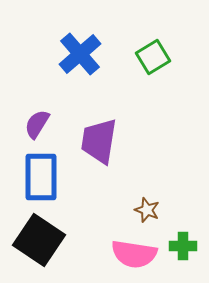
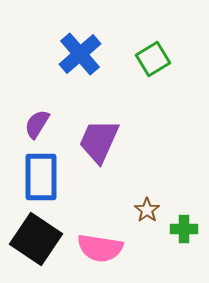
green square: moved 2 px down
purple trapezoid: rotated 15 degrees clockwise
brown star: rotated 15 degrees clockwise
black square: moved 3 px left, 1 px up
green cross: moved 1 px right, 17 px up
pink semicircle: moved 34 px left, 6 px up
